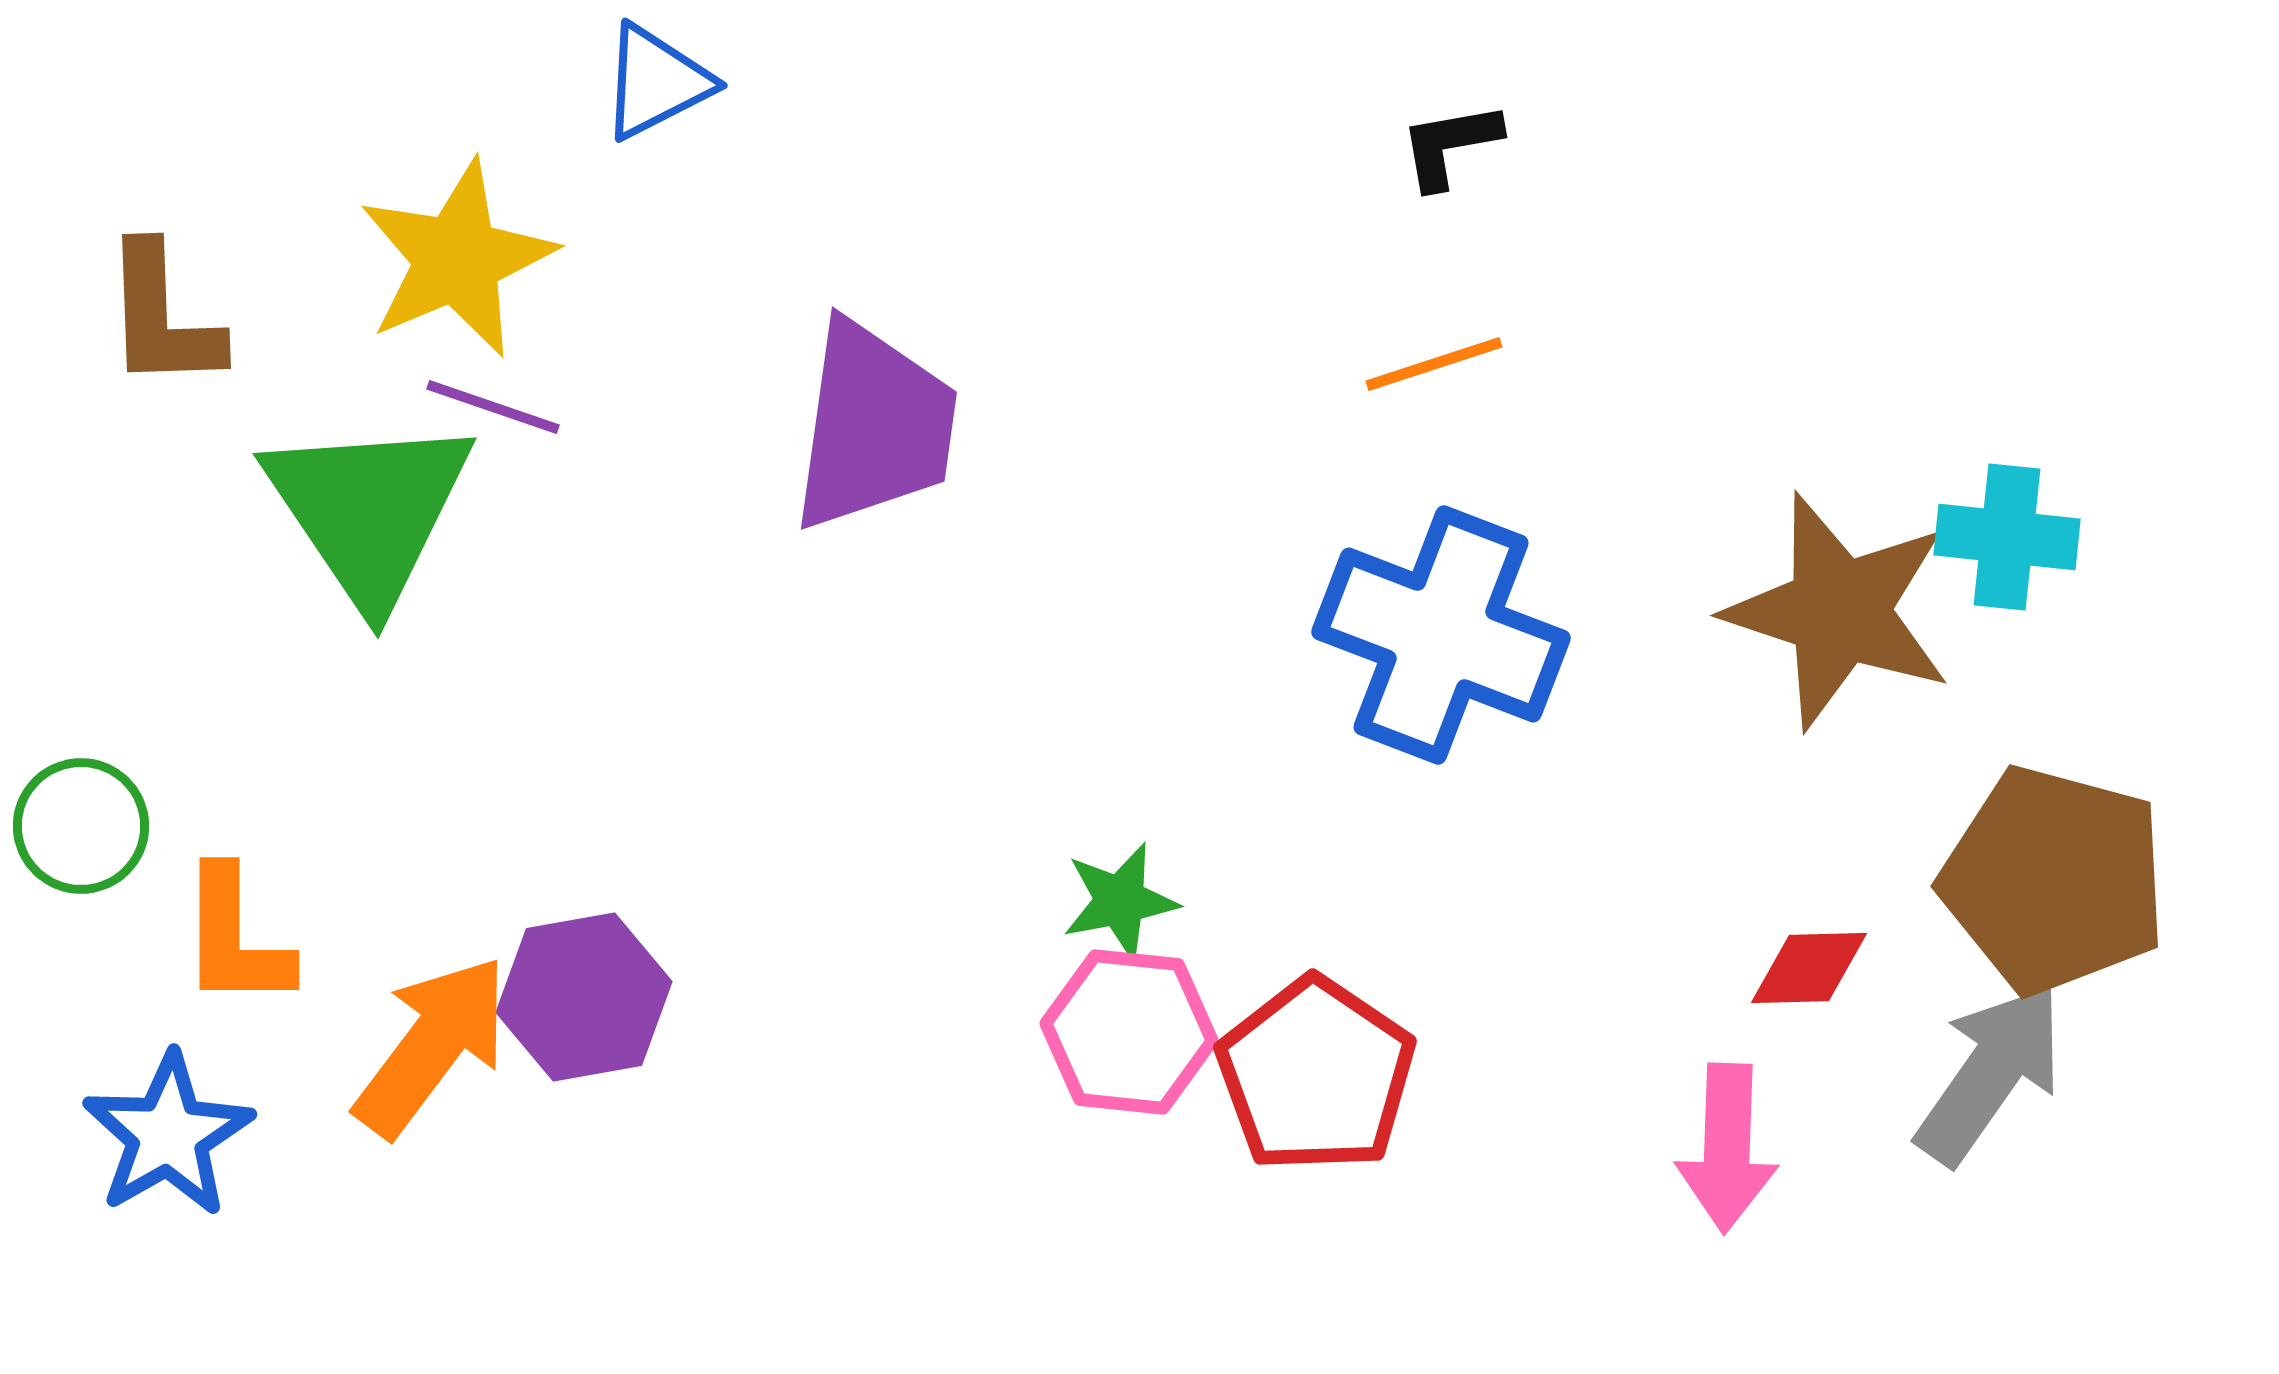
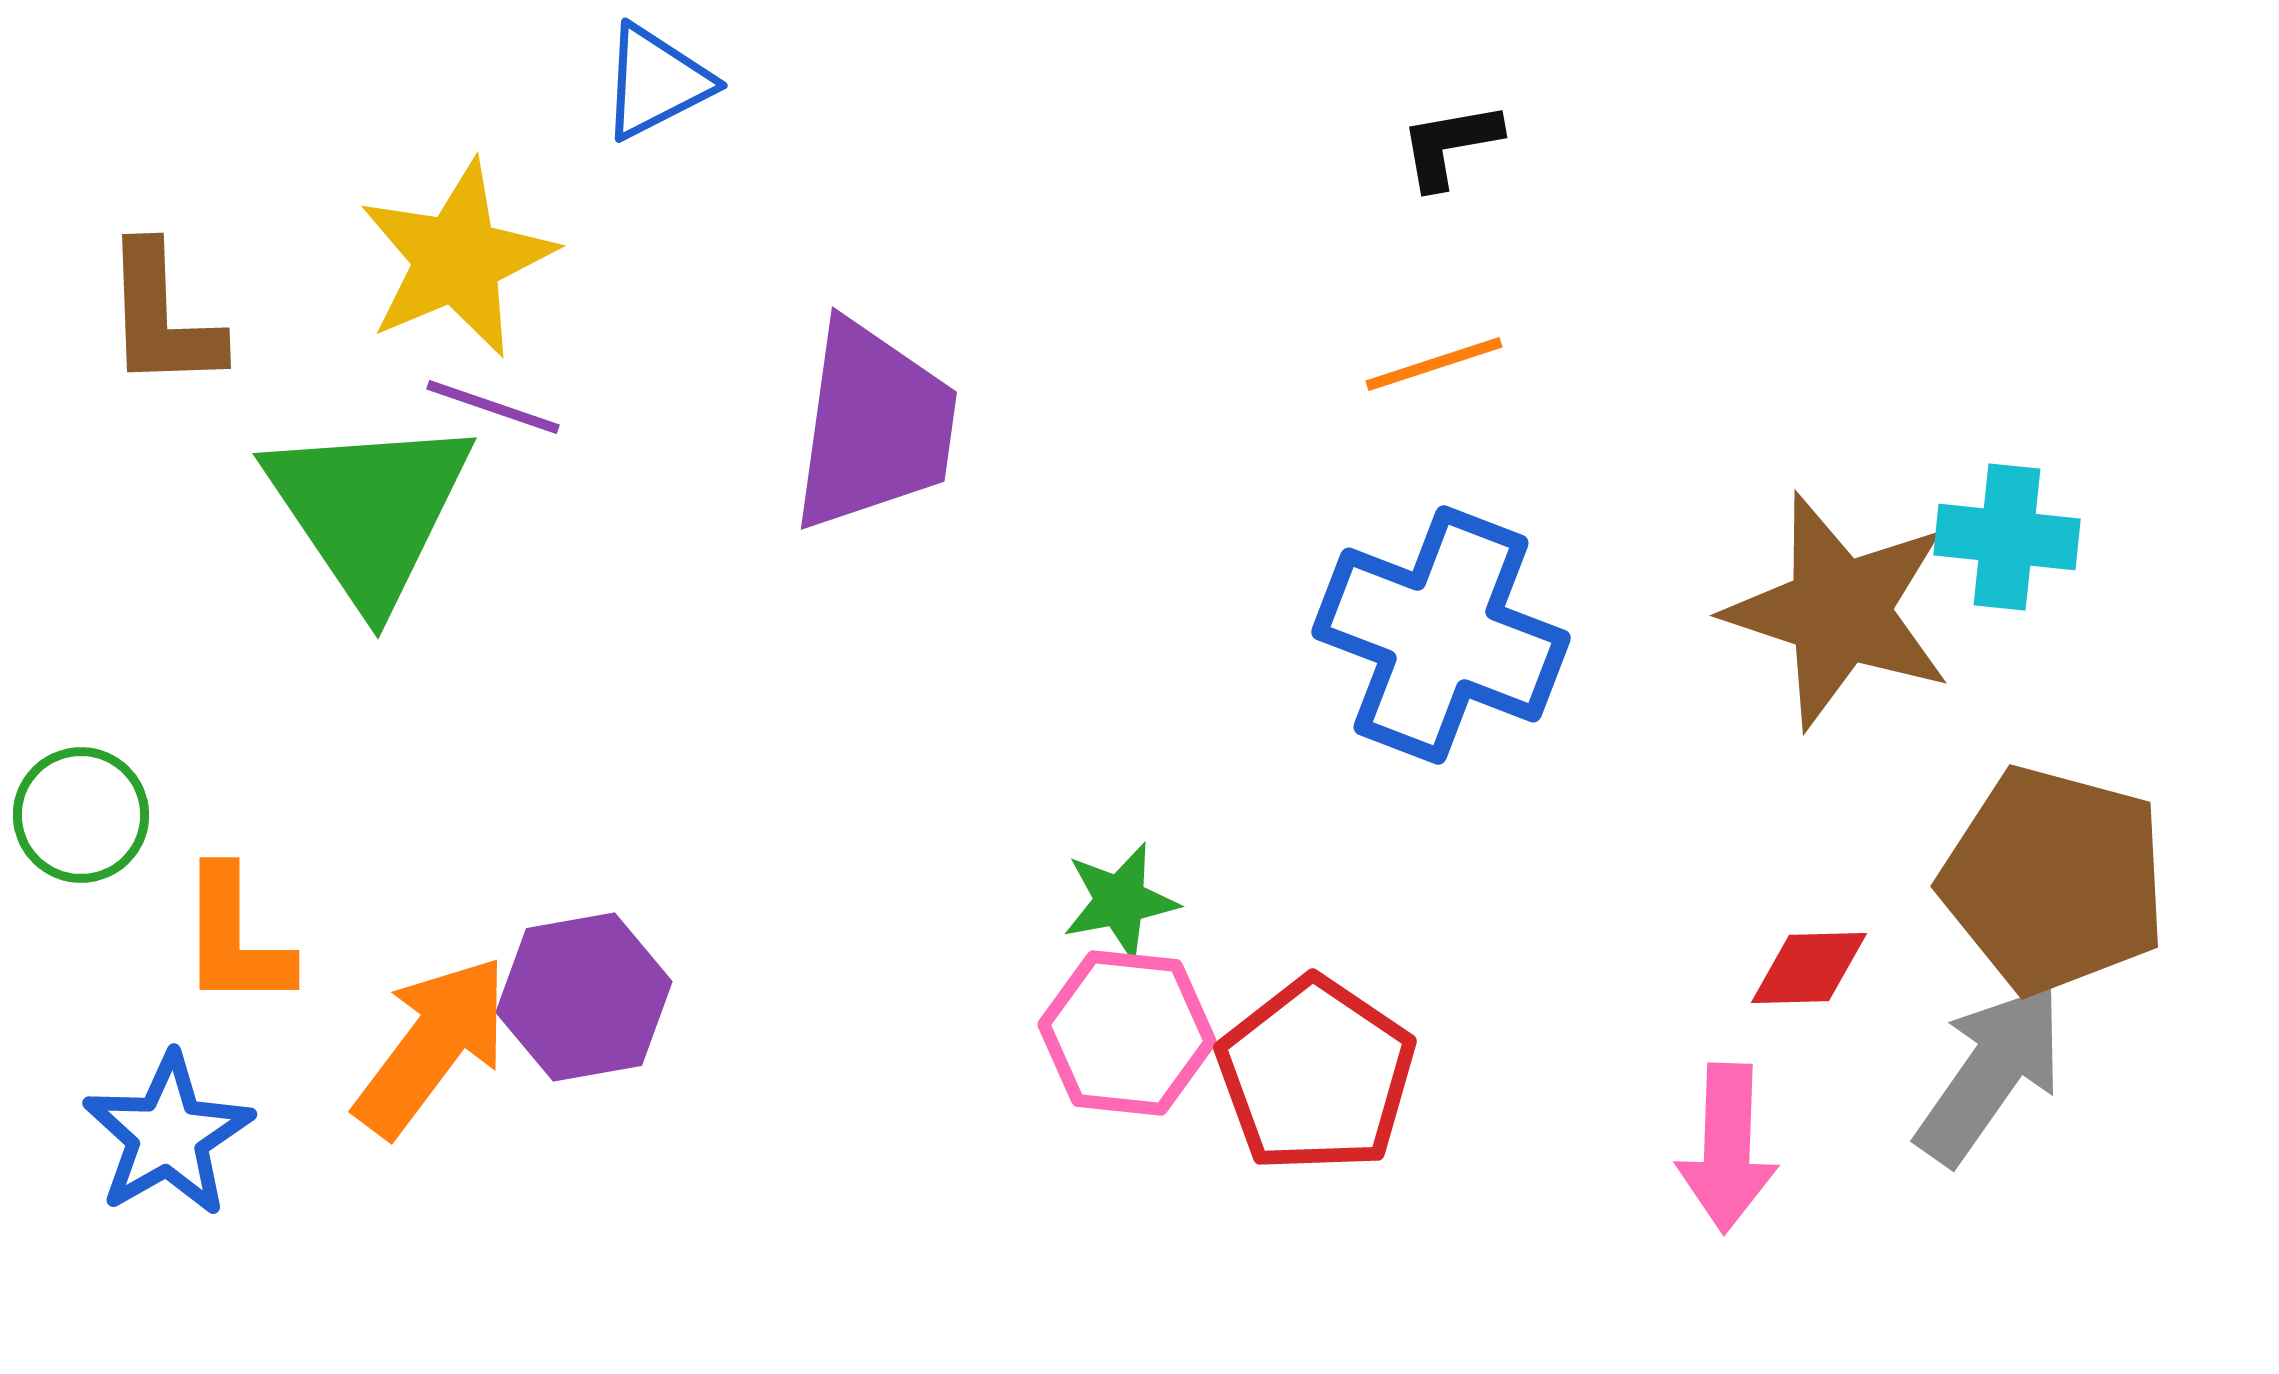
green circle: moved 11 px up
pink hexagon: moved 2 px left, 1 px down
